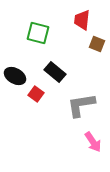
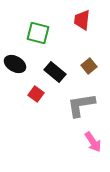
brown square: moved 8 px left, 22 px down; rotated 28 degrees clockwise
black ellipse: moved 12 px up
